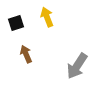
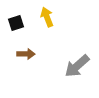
brown arrow: rotated 114 degrees clockwise
gray arrow: rotated 16 degrees clockwise
